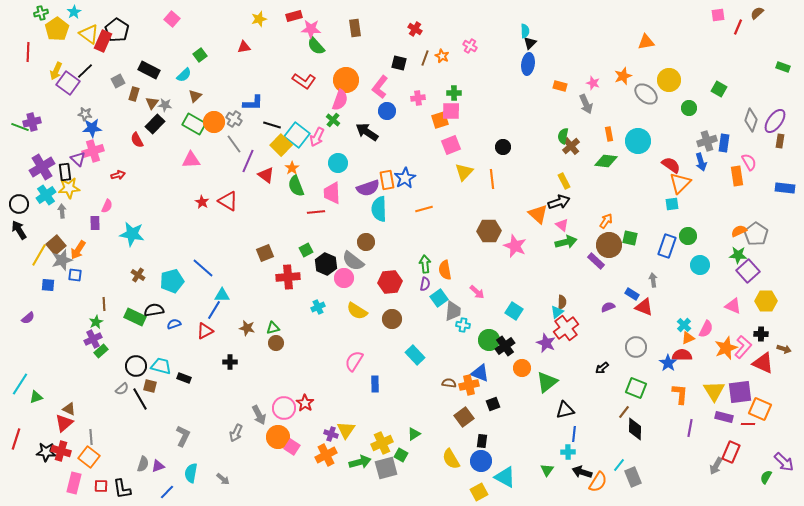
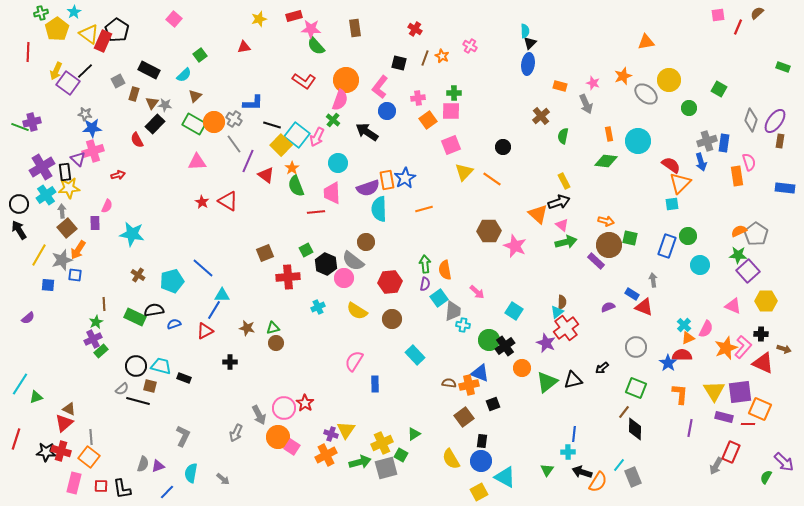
pink square at (172, 19): moved 2 px right
orange square at (440, 120): moved 12 px left; rotated 18 degrees counterclockwise
brown cross at (571, 146): moved 30 px left, 30 px up
pink triangle at (191, 160): moved 6 px right, 2 px down
pink semicircle at (749, 162): rotated 12 degrees clockwise
orange line at (492, 179): rotated 48 degrees counterclockwise
orange arrow at (606, 221): rotated 70 degrees clockwise
brown square at (56, 245): moved 11 px right, 17 px up
black line at (140, 399): moved 2 px left, 2 px down; rotated 45 degrees counterclockwise
black triangle at (565, 410): moved 8 px right, 30 px up
